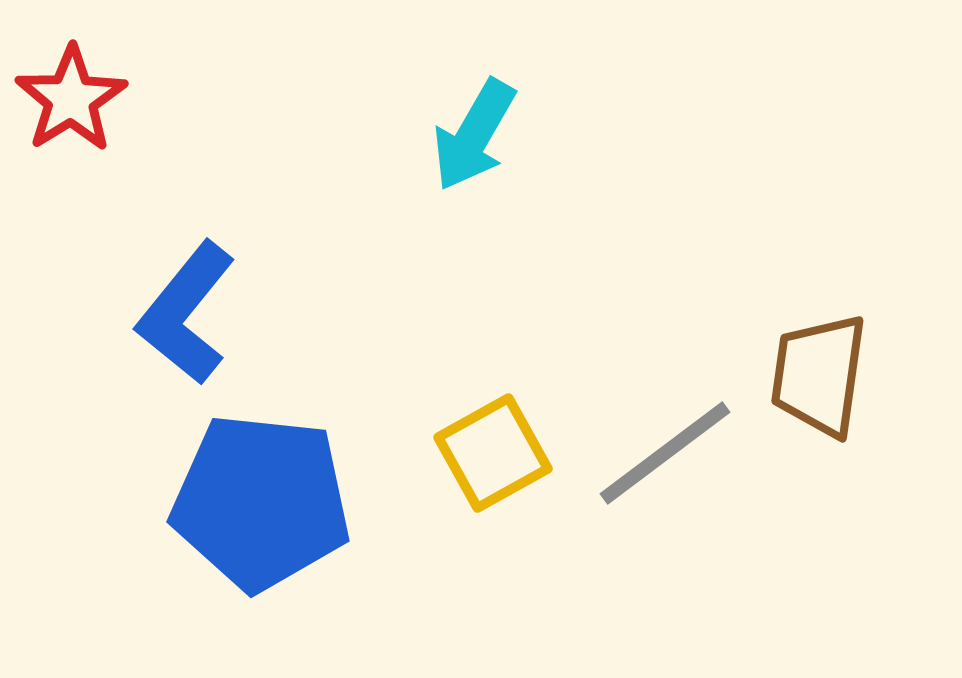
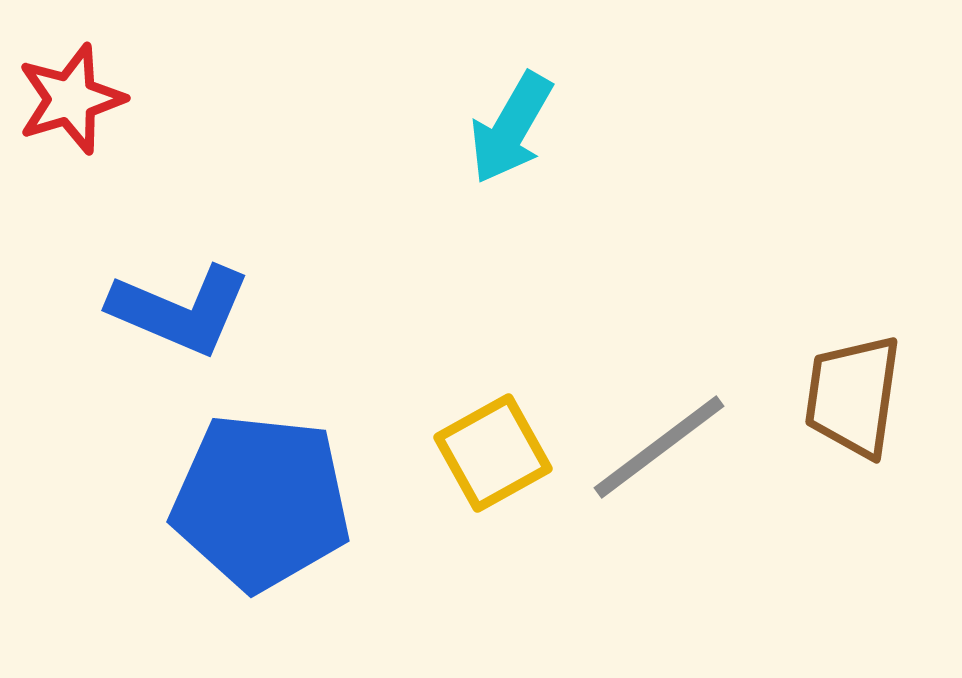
red star: rotated 15 degrees clockwise
cyan arrow: moved 37 px right, 7 px up
blue L-shape: moved 6 px left, 3 px up; rotated 106 degrees counterclockwise
brown trapezoid: moved 34 px right, 21 px down
gray line: moved 6 px left, 6 px up
